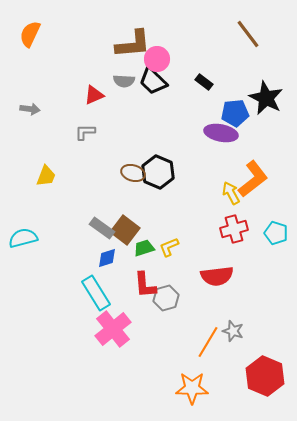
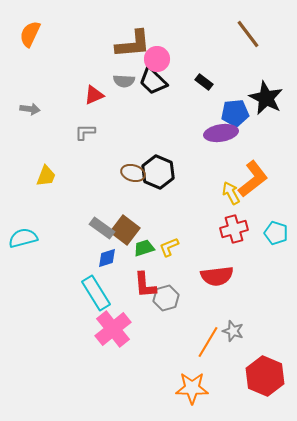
purple ellipse: rotated 20 degrees counterclockwise
